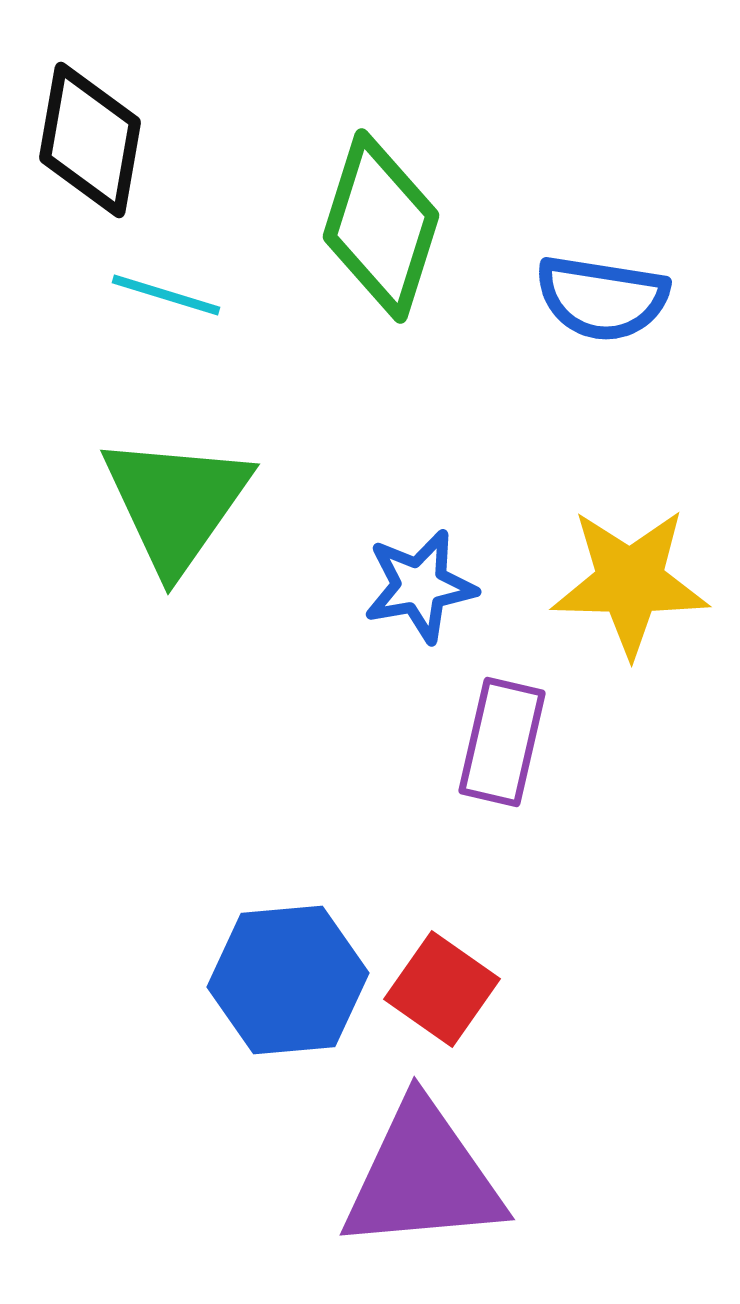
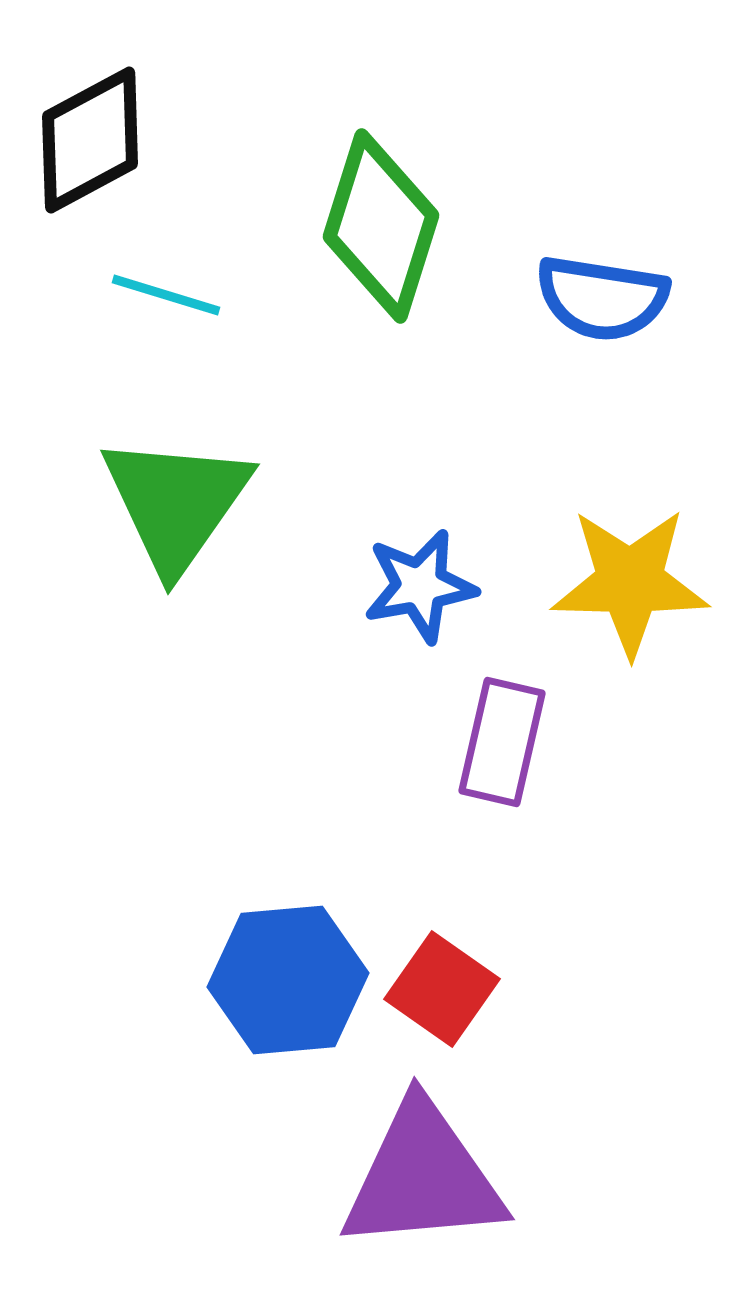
black diamond: rotated 52 degrees clockwise
